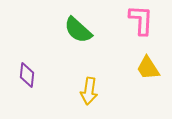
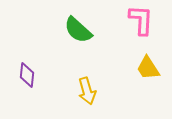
yellow arrow: moved 2 px left; rotated 24 degrees counterclockwise
